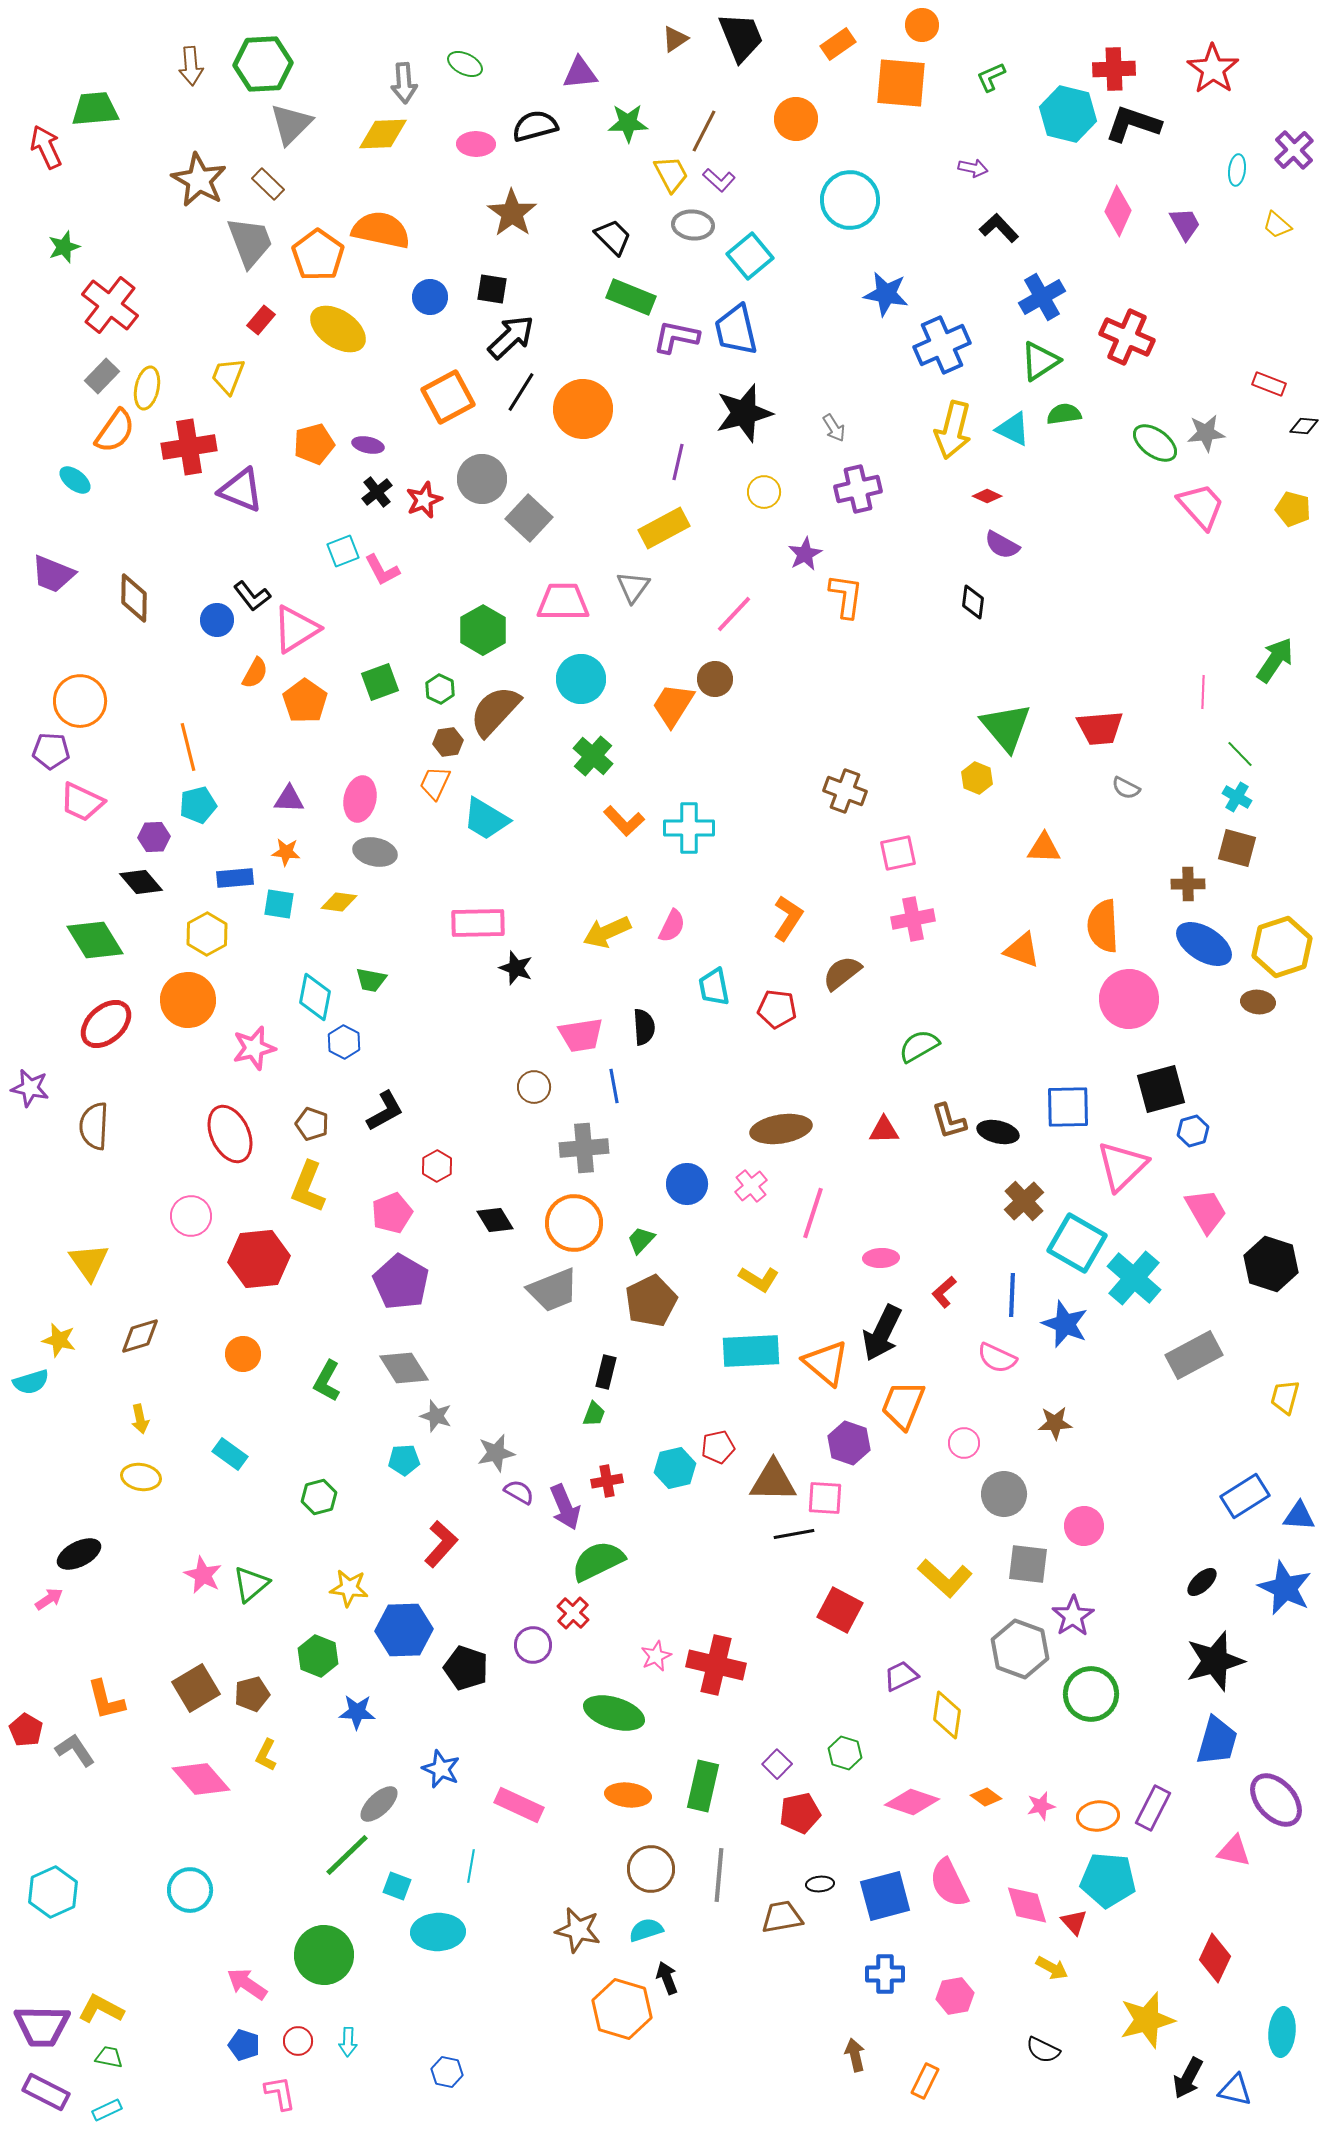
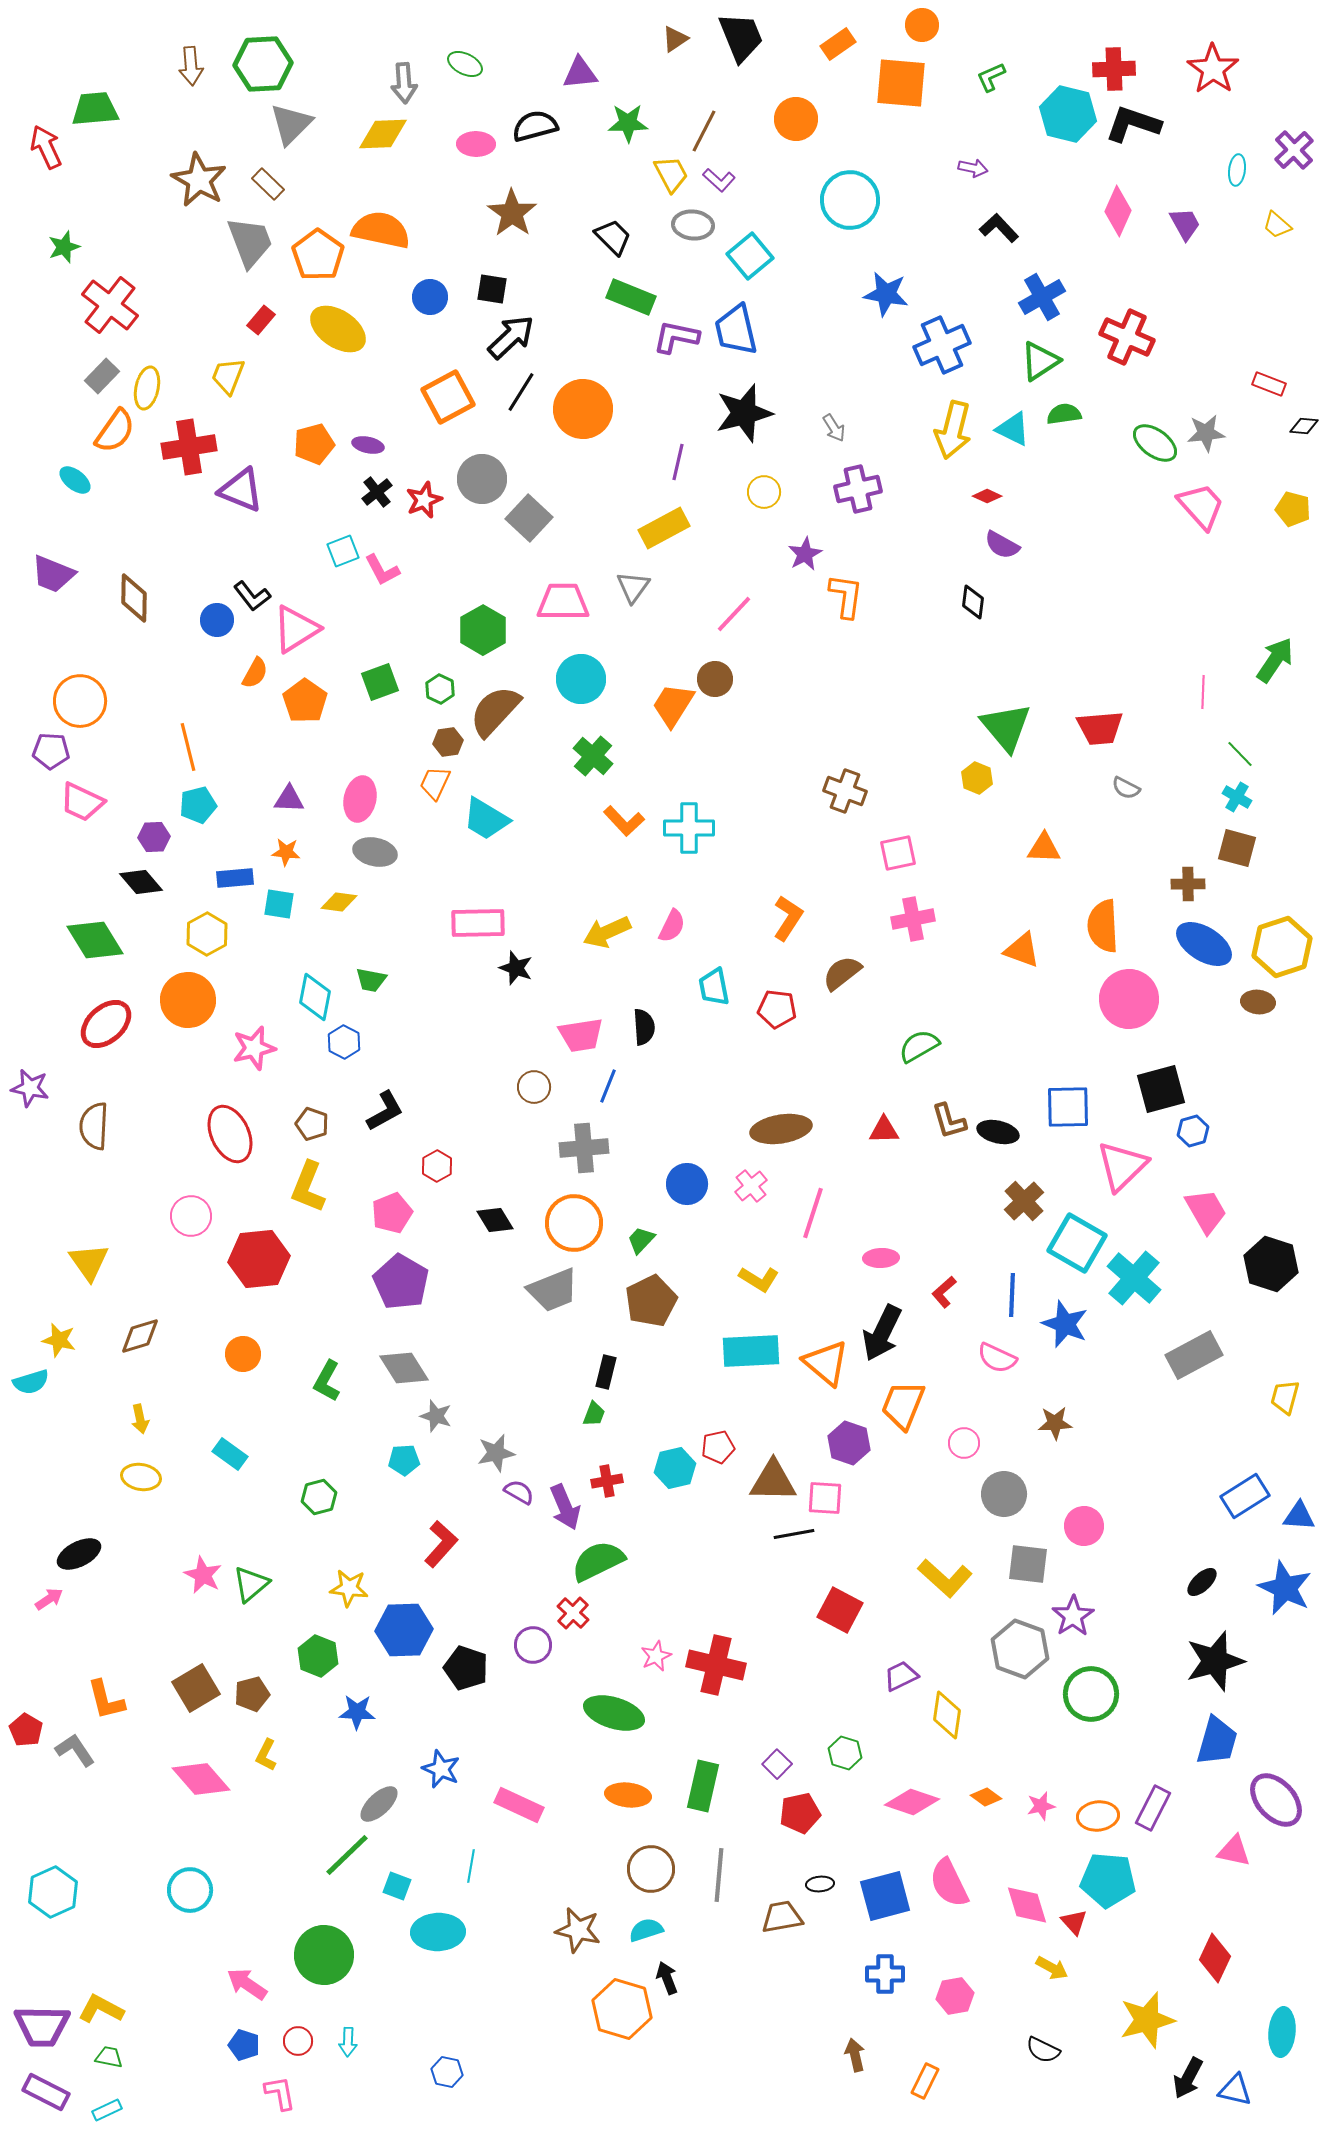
blue line at (614, 1086): moved 6 px left; rotated 32 degrees clockwise
